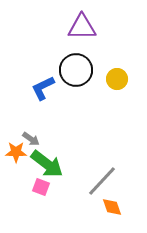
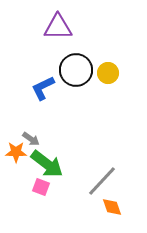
purple triangle: moved 24 px left
yellow circle: moved 9 px left, 6 px up
